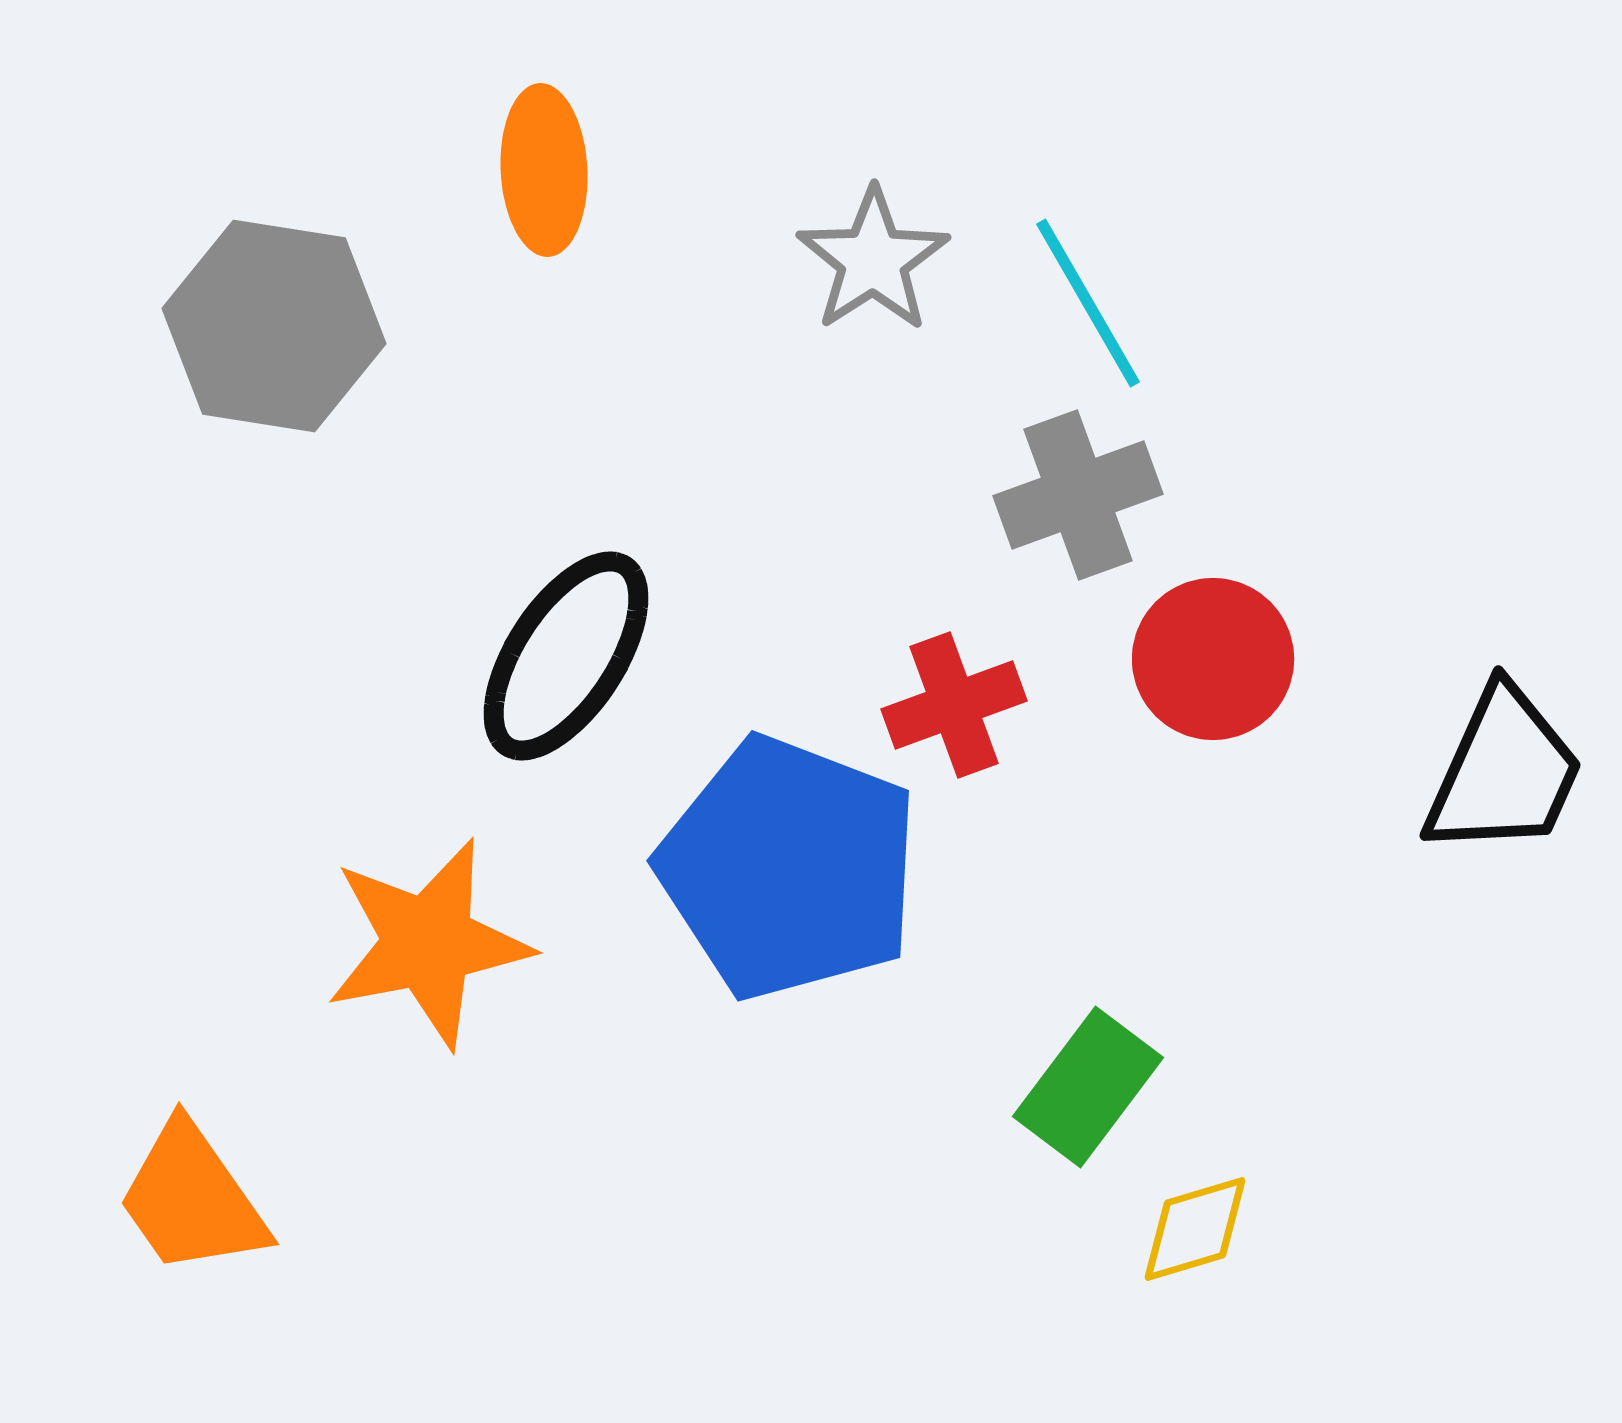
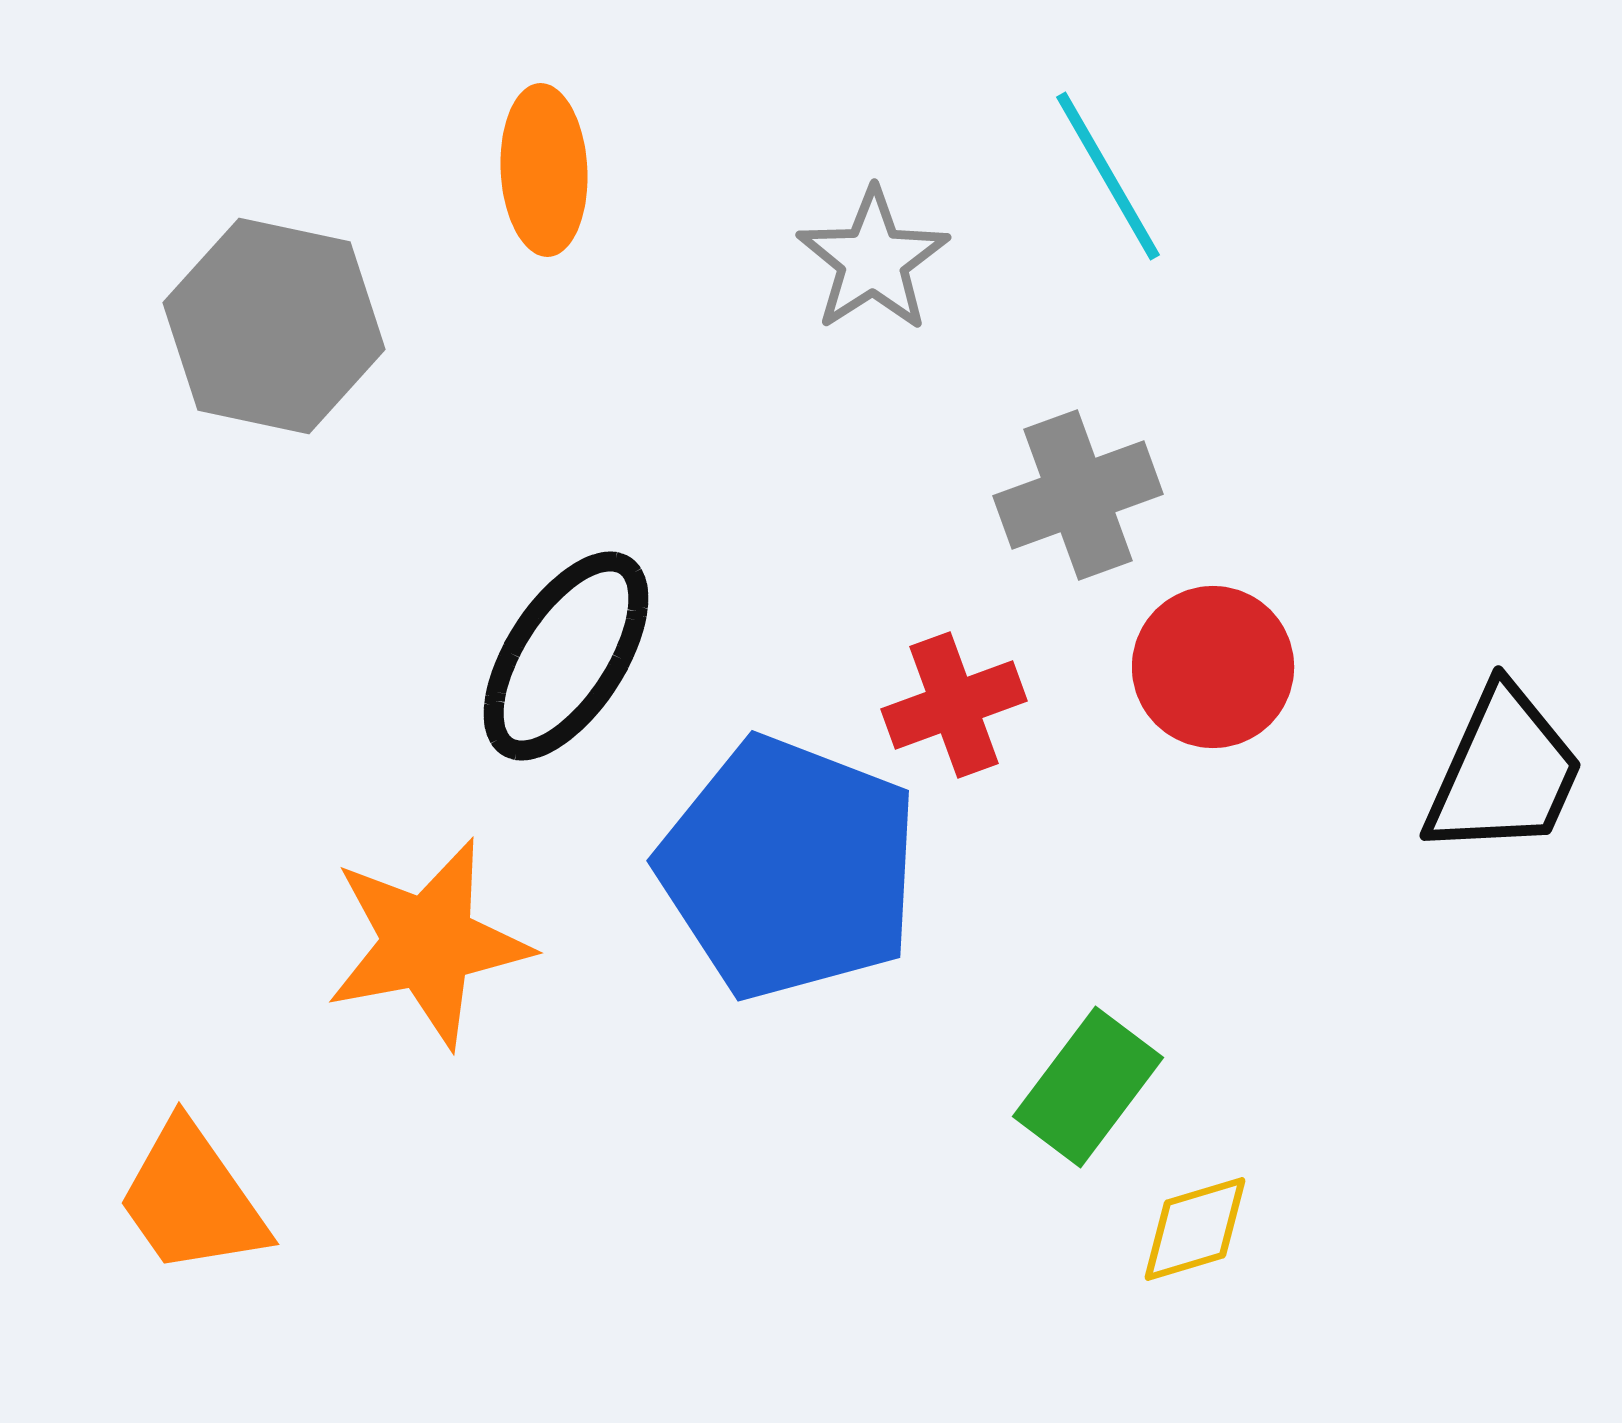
cyan line: moved 20 px right, 127 px up
gray hexagon: rotated 3 degrees clockwise
red circle: moved 8 px down
